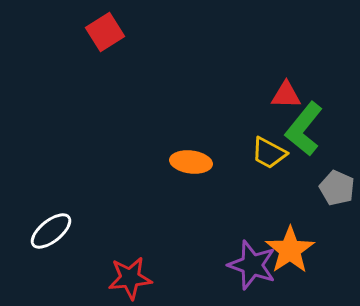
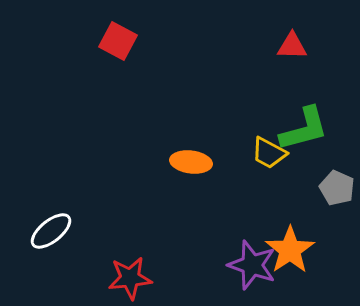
red square: moved 13 px right, 9 px down; rotated 30 degrees counterclockwise
red triangle: moved 6 px right, 49 px up
green L-shape: rotated 144 degrees counterclockwise
